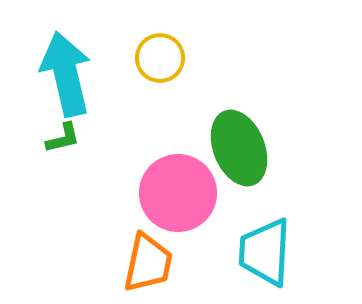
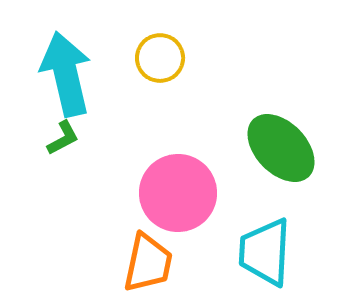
green L-shape: rotated 15 degrees counterclockwise
green ellipse: moved 42 px right; rotated 22 degrees counterclockwise
